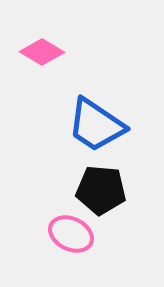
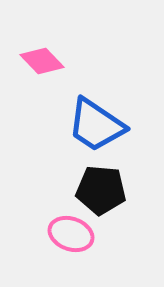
pink diamond: moved 9 px down; rotated 15 degrees clockwise
pink ellipse: rotated 6 degrees counterclockwise
